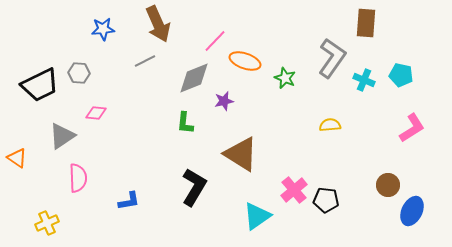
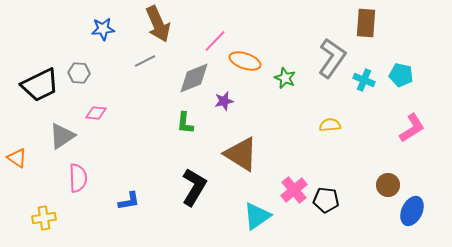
yellow cross: moved 3 px left, 5 px up; rotated 15 degrees clockwise
